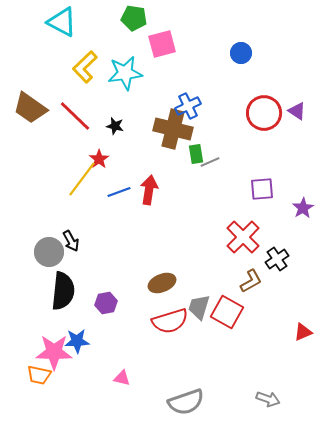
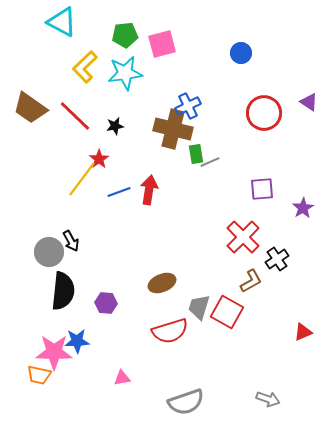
green pentagon: moved 9 px left, 17 px down; rotated 15 degrees counterclockwise
purple triangle: moved 12 px right, 9 px up
black star: rotated 24 degrees counterclockwise
purple hexagon: rotated 15 degrees clockwise
red semicircle: moved 10 px down
pink triangle: rotated 24 degrees counterclockwise
